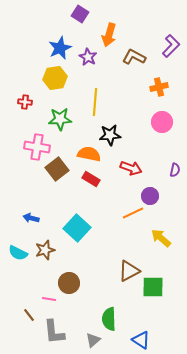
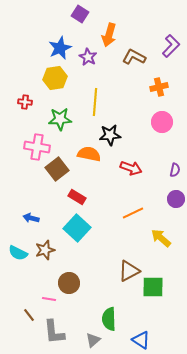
red rectangle: moved 14 px left, 18 px down
purple circle: moved 26 px right, 3 px down
